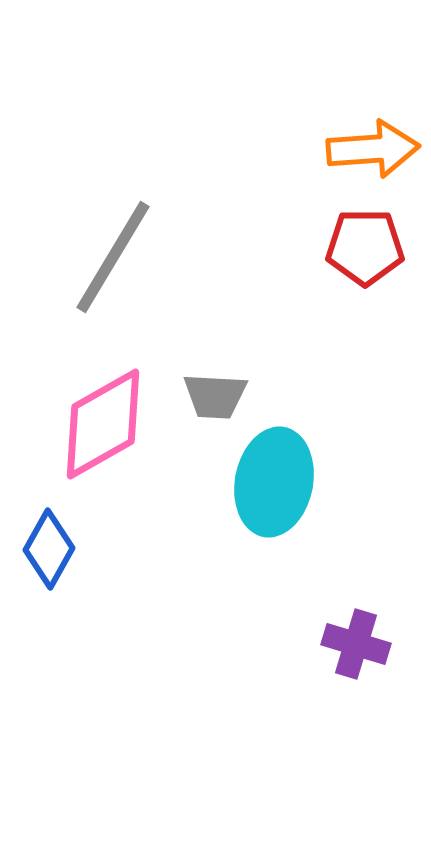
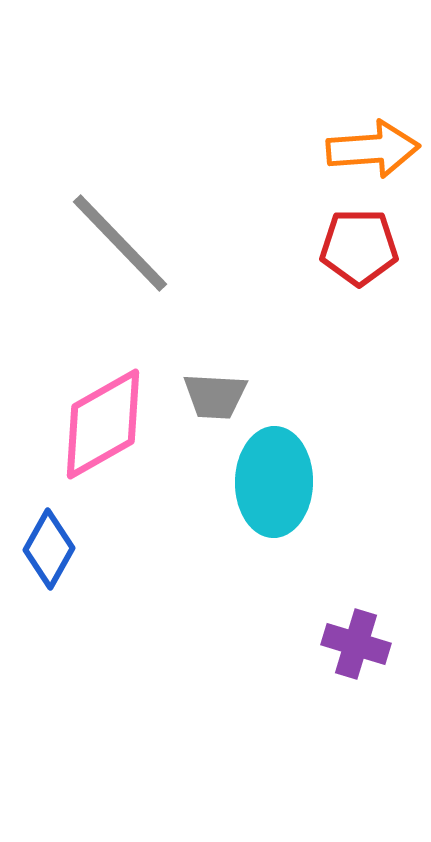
red pentagon: moved 6 px left
gray line: moved 7 px right, 14 px up; rotated 75 degrees counterclockwise
cyan ellipse: rotated 10 degrees counterclockwise
